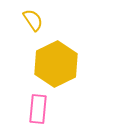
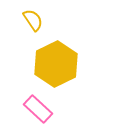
pink rectangle: rotated 52 degrees counterclockwise
